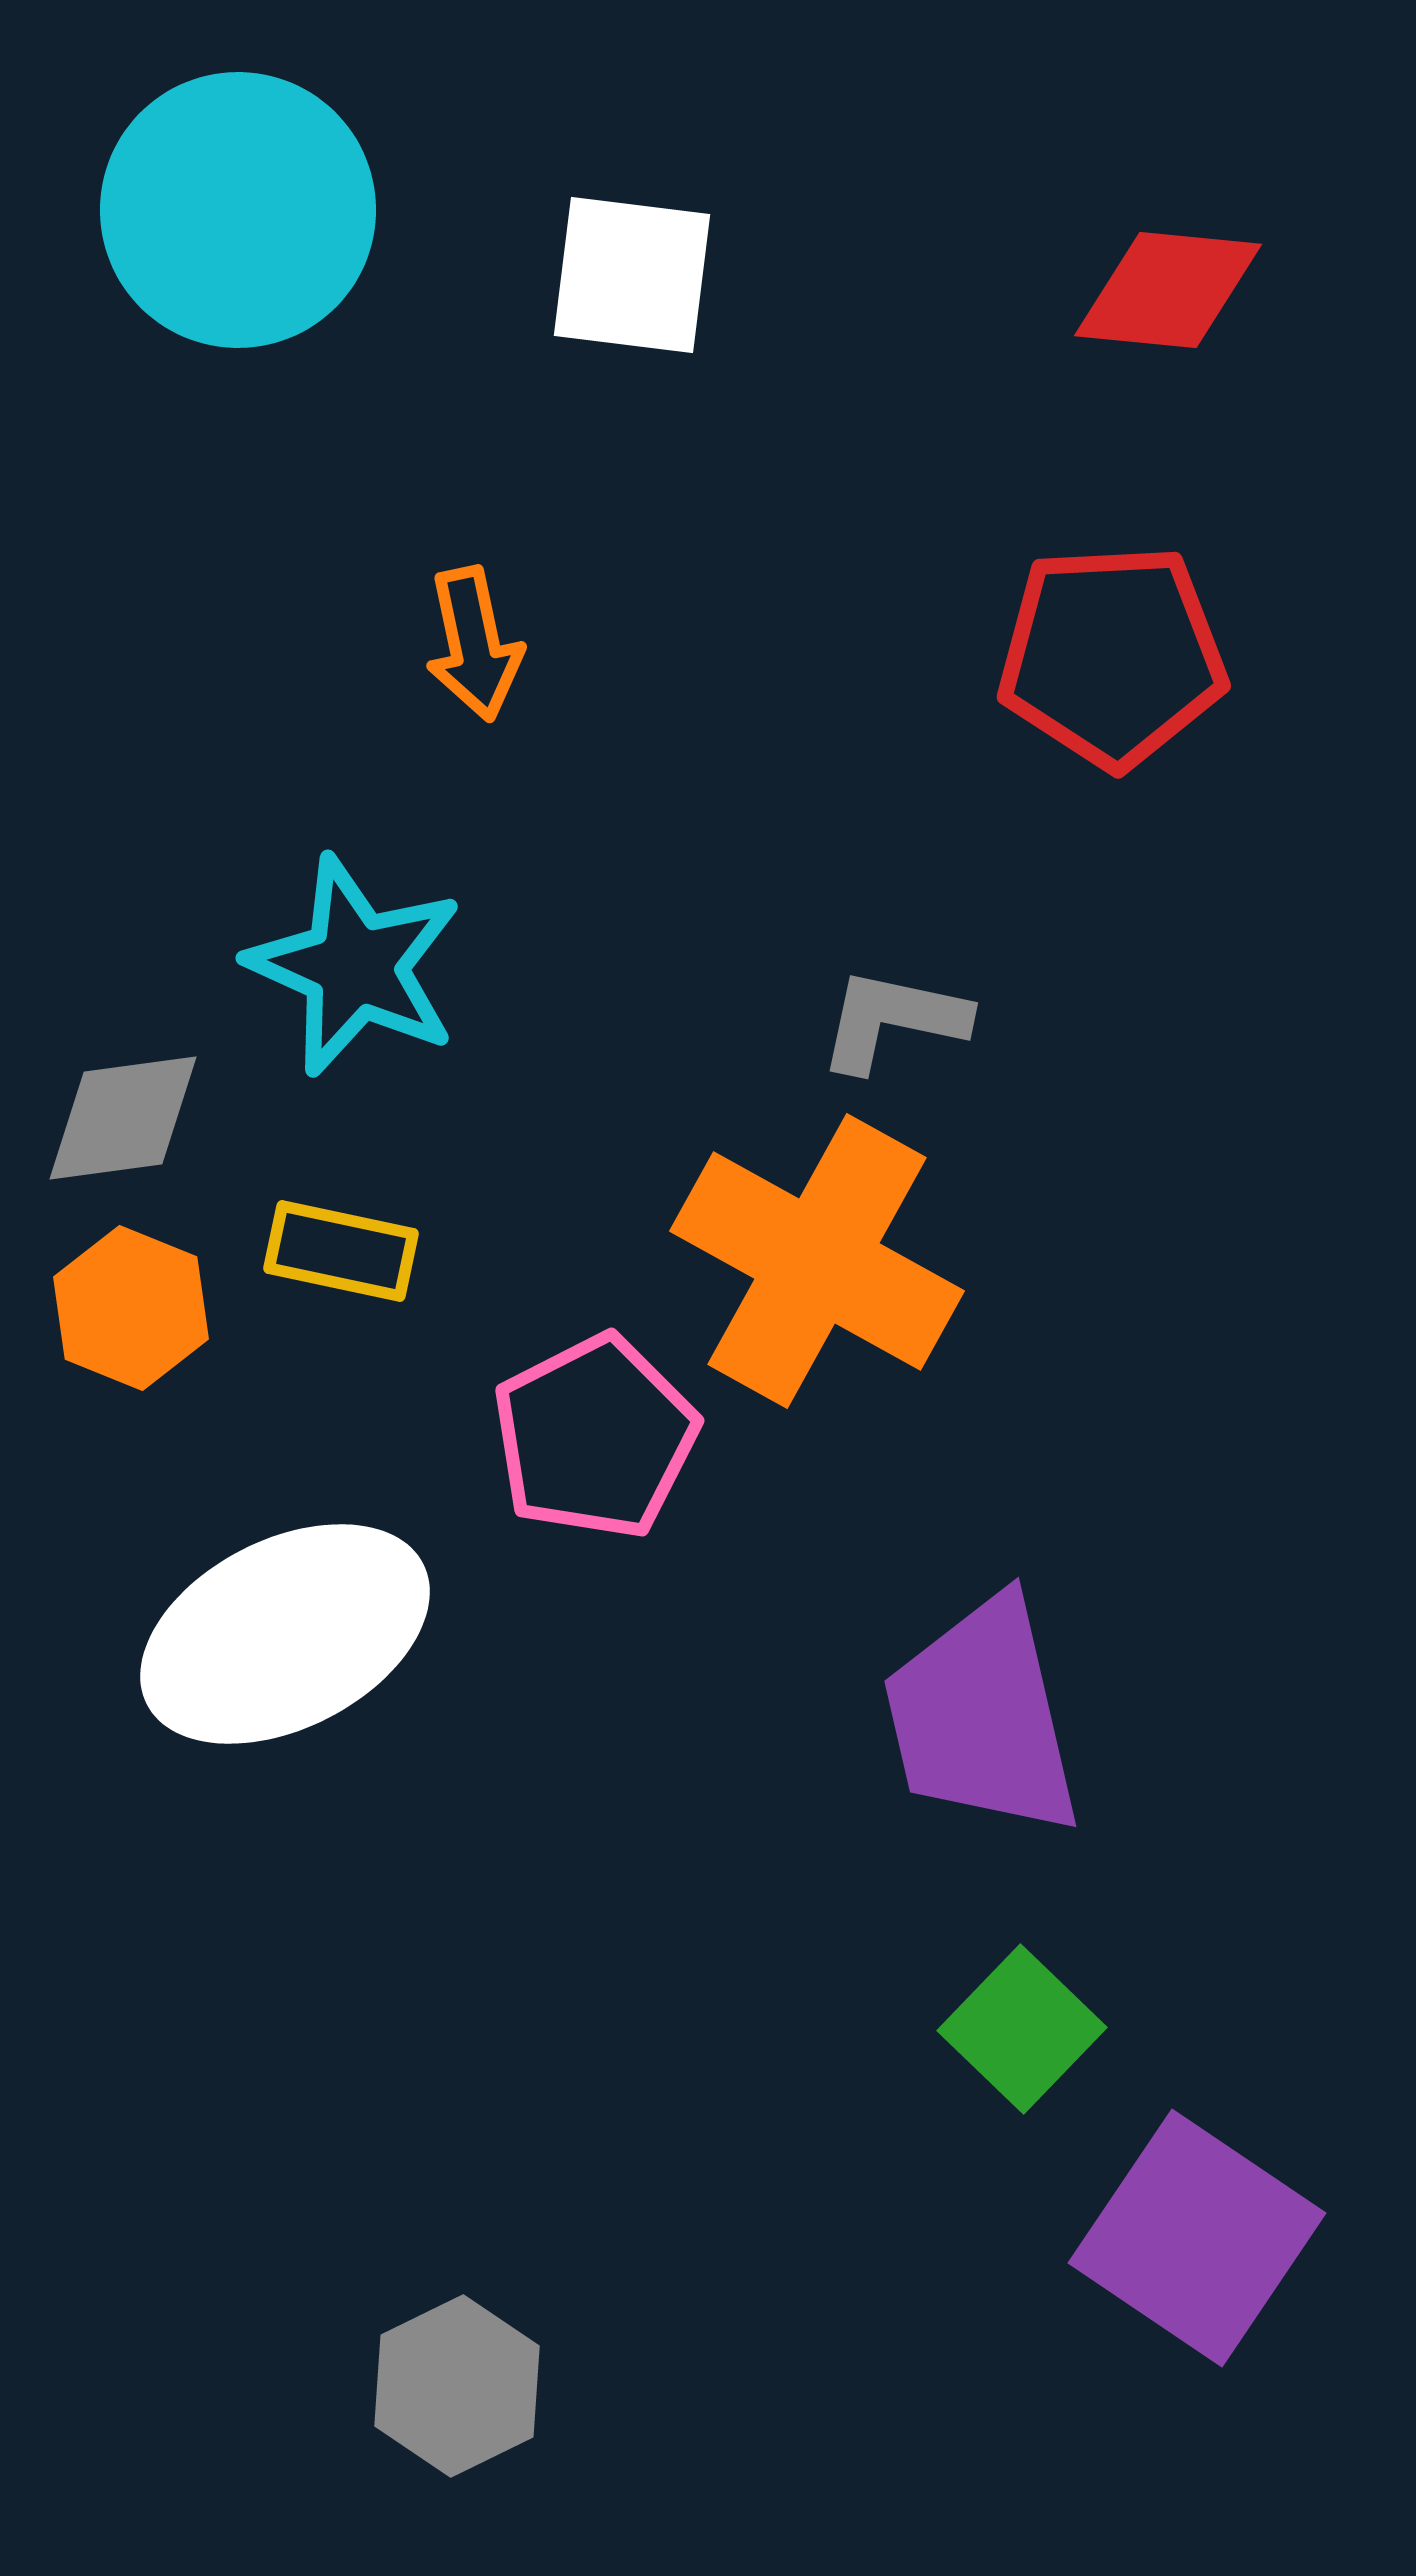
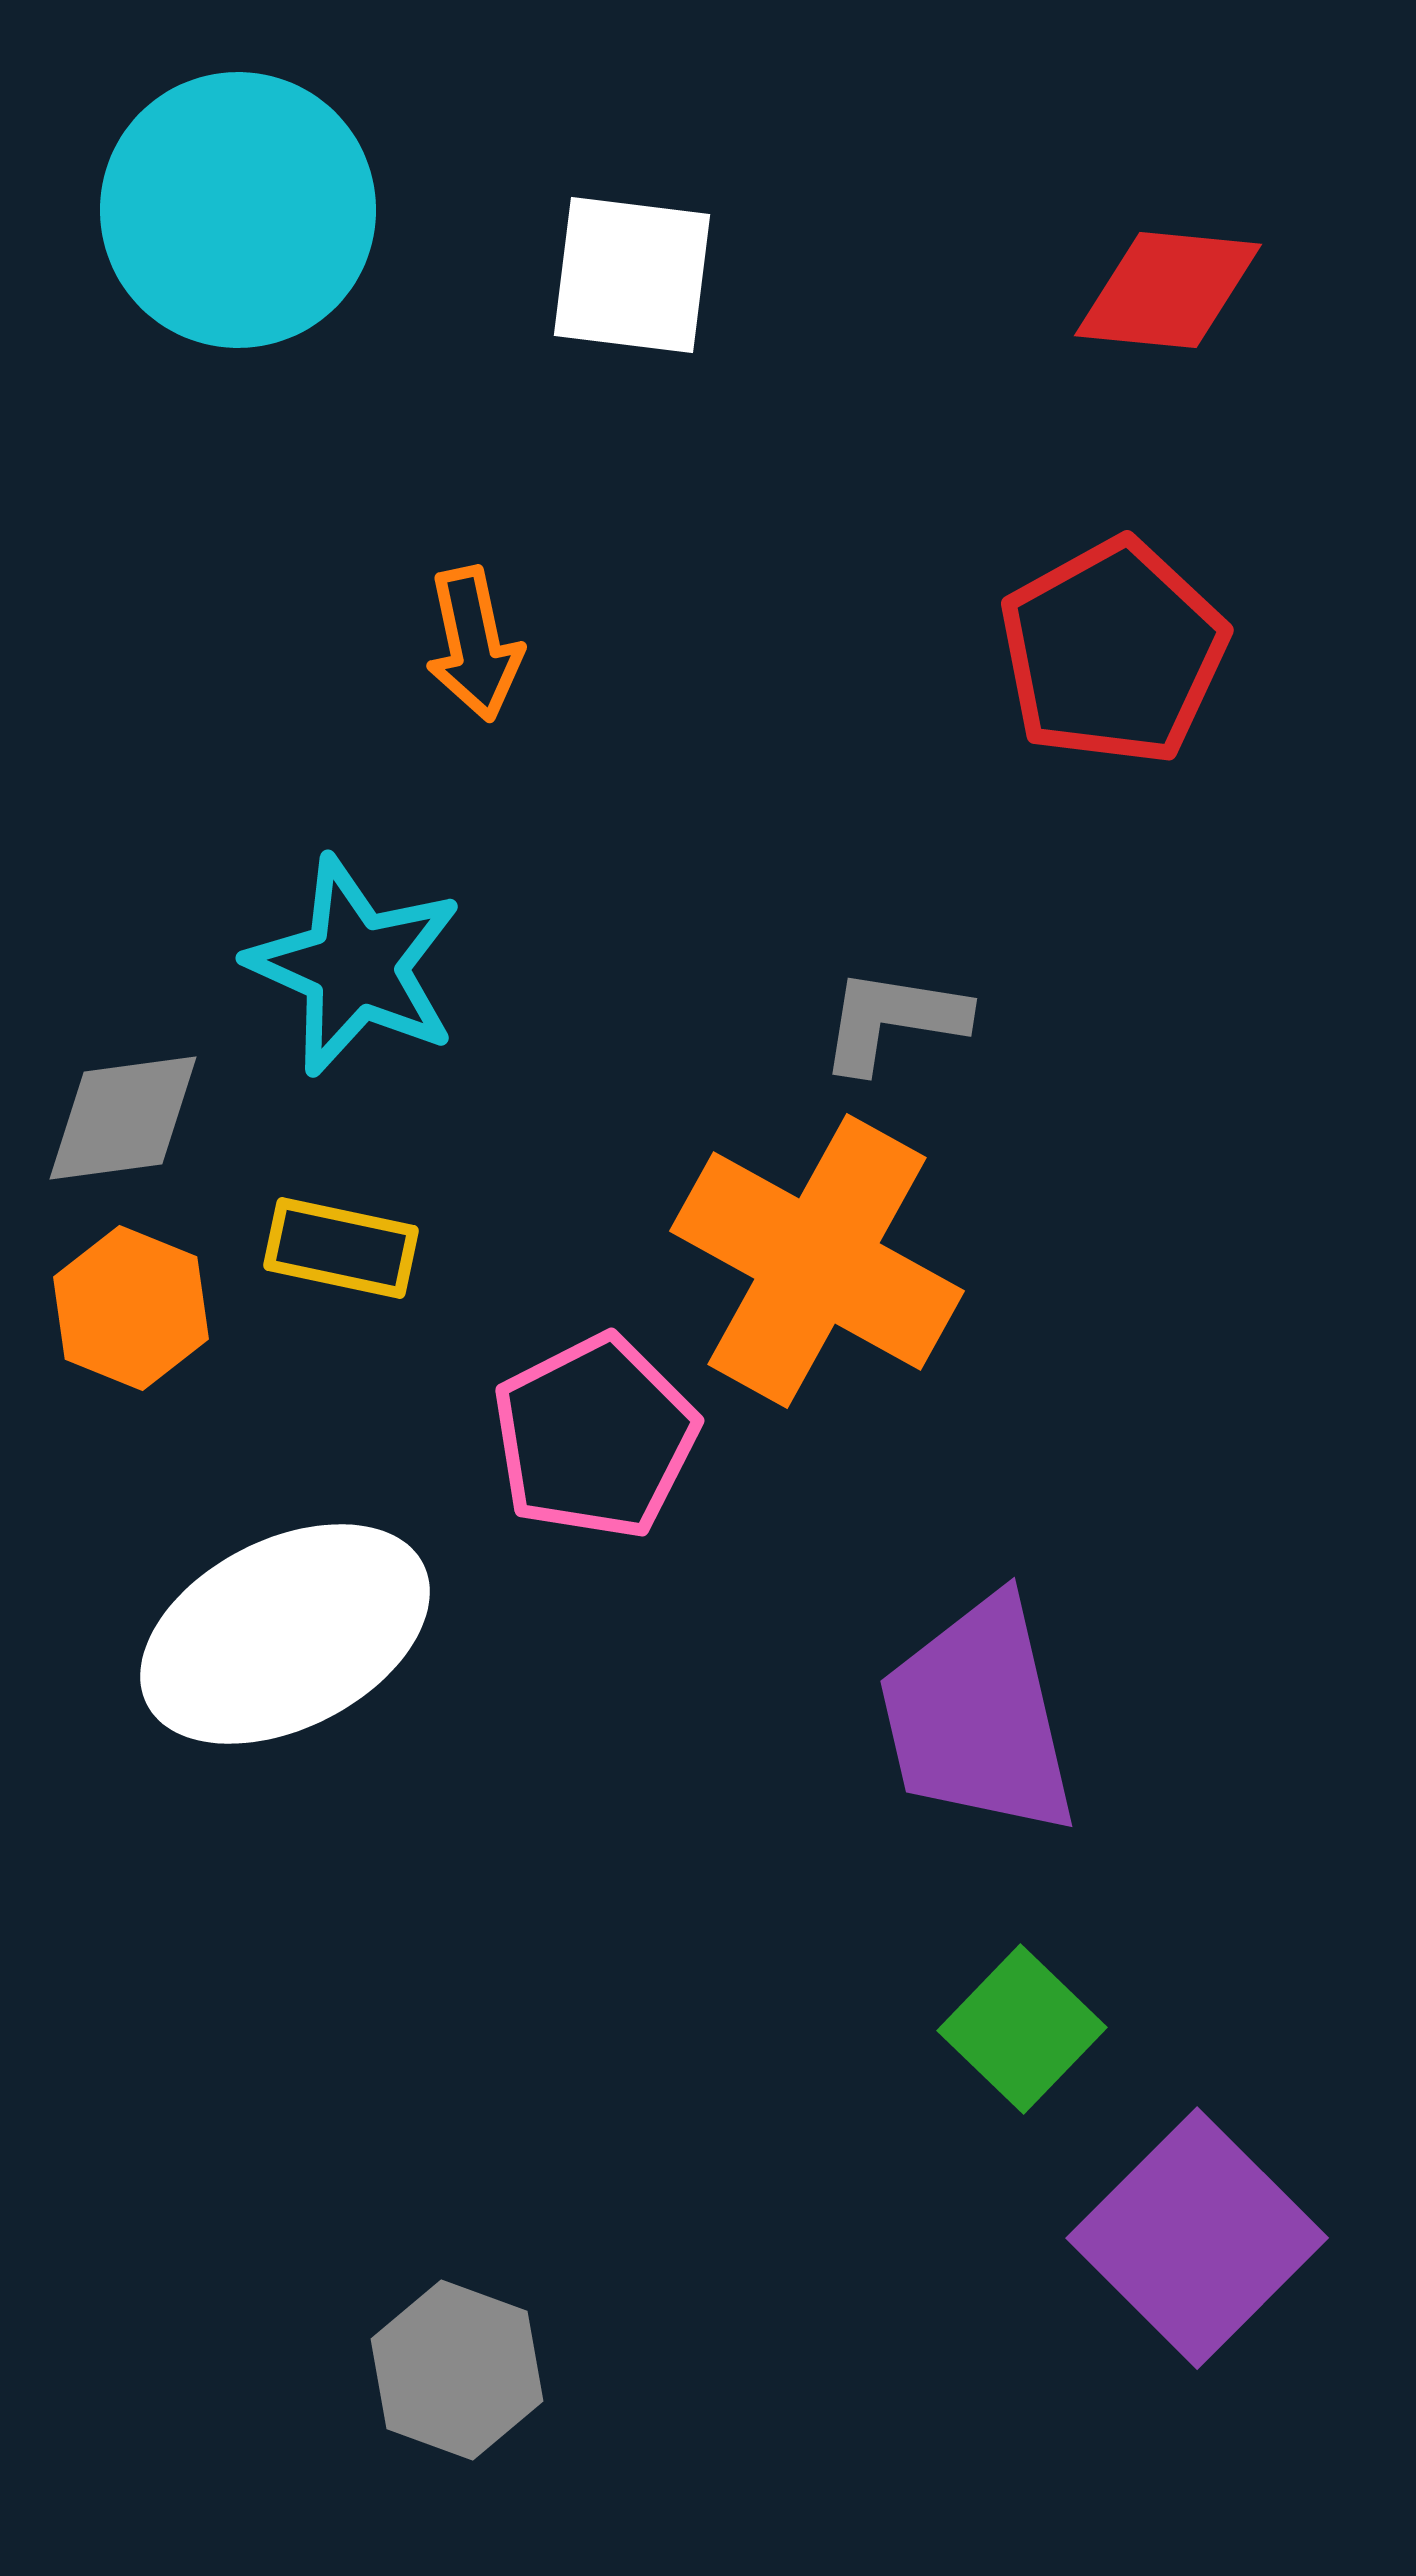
red pentagon: moved 1 px right, 4 px up; rotated 26 degrees counterclockwise
gray L-shape: rotated 3 degrees counterclockwise
yellow rectangle: moved 3 px up
purple trapezoid: moved 4 px left
purple square: rotated 11 degrees clockwise
gray hexagon: moved 16 px up; rotated 14 degrees counterclockwise
